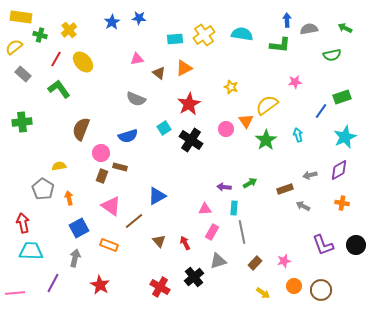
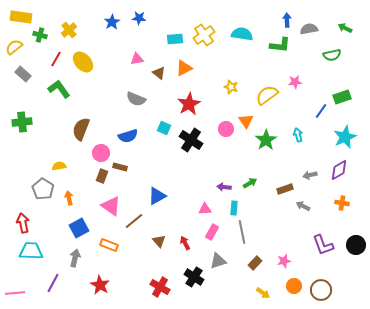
yellow semicircle at (267, 105): moved 10 px up
cyan square at (164, 128): rotated 32 degrees counterclockwise
black cross at (194, 277): rotated 18 degrees counterclockwise
